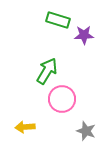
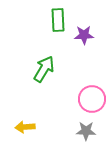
green rectangle: rotated 70 degrees clockwise
green arrow: moved 3 px left, 2 px up
pink circle: moved 30 px right
gray star: rotated 18 degrees counterclockwise
